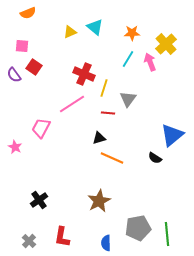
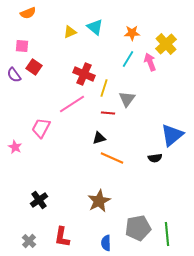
gray triangle: moved 1 px left
black semicircle: rotated 40 degrees counterclockwise
